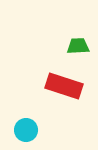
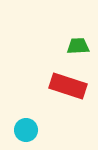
red rectangle: moved 4 px right
